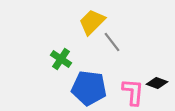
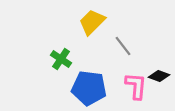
gray line: moved 11 px right, 4 px down
black diamond: moved 2 px right, 7 px up
pink L-shape: moved 3 px right, 6 px up
